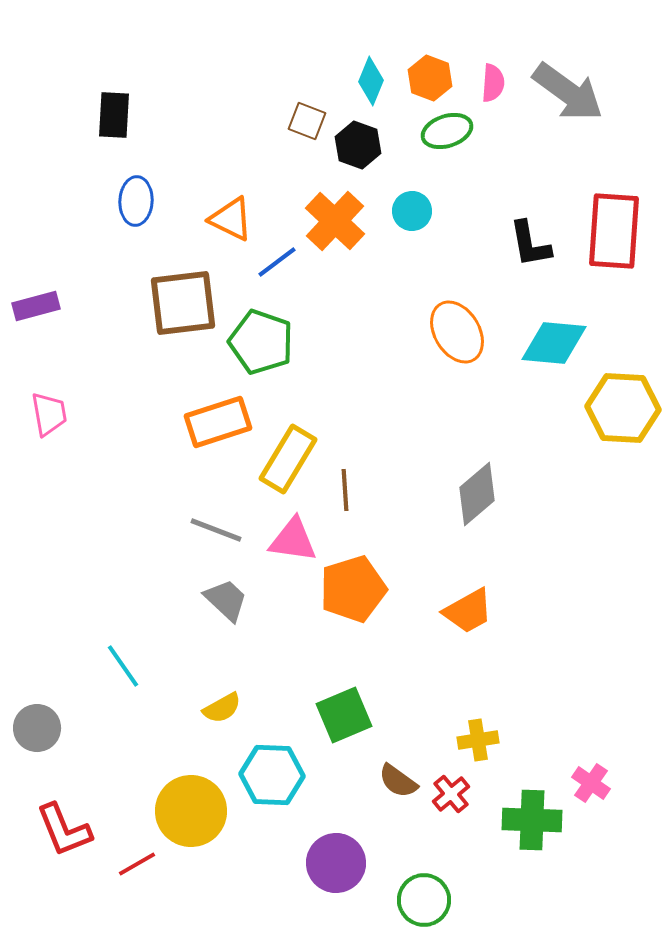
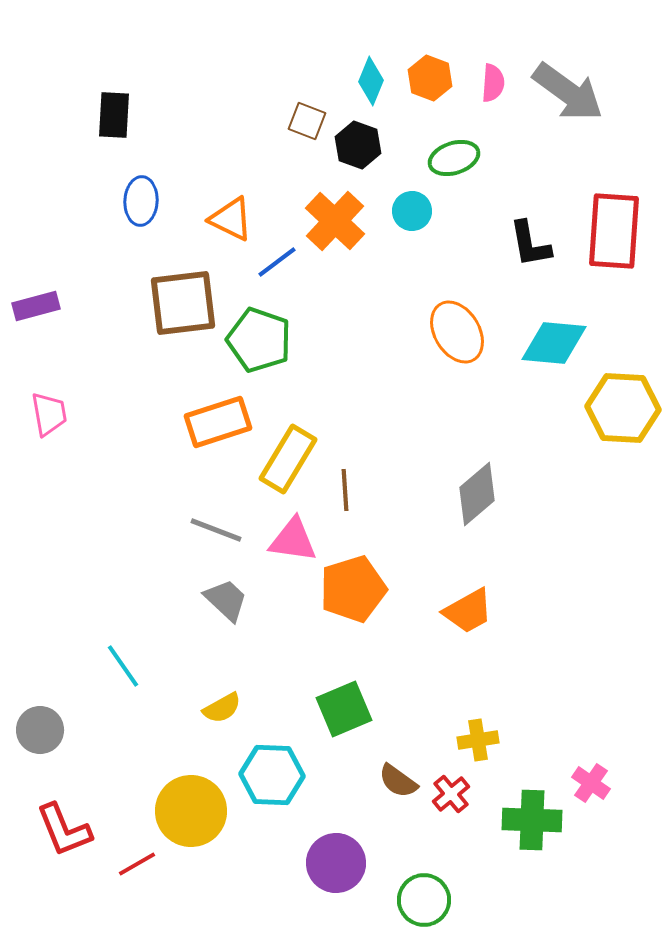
green ellipse at (447, 131): moved 7 px right, 27 px down
blue ellipse at (136, 201): moved 5 px right
green pentagon at (261, 342): moved 2 px left, 2 px up
green square at (344, 715): moved 6 px up
gray circle at (37, 728): moved 3 px right, 2 px down
